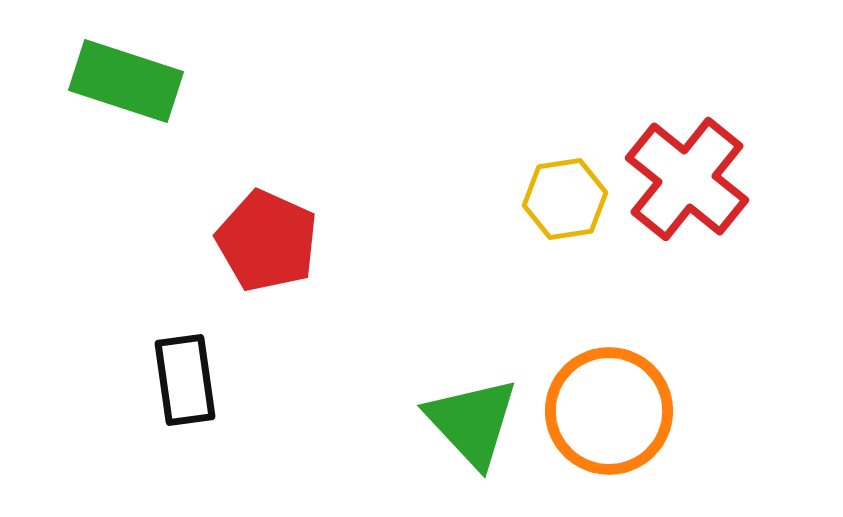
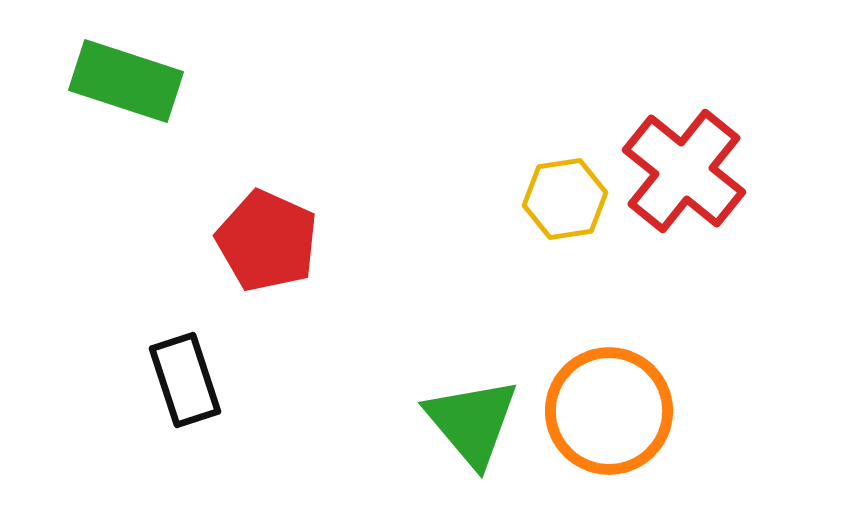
red cross: moved 3 px left, 8 px up
black rectangle: rotated 10 degrees counterclockwise
green triangle: rotated 3 degrees clockwise
